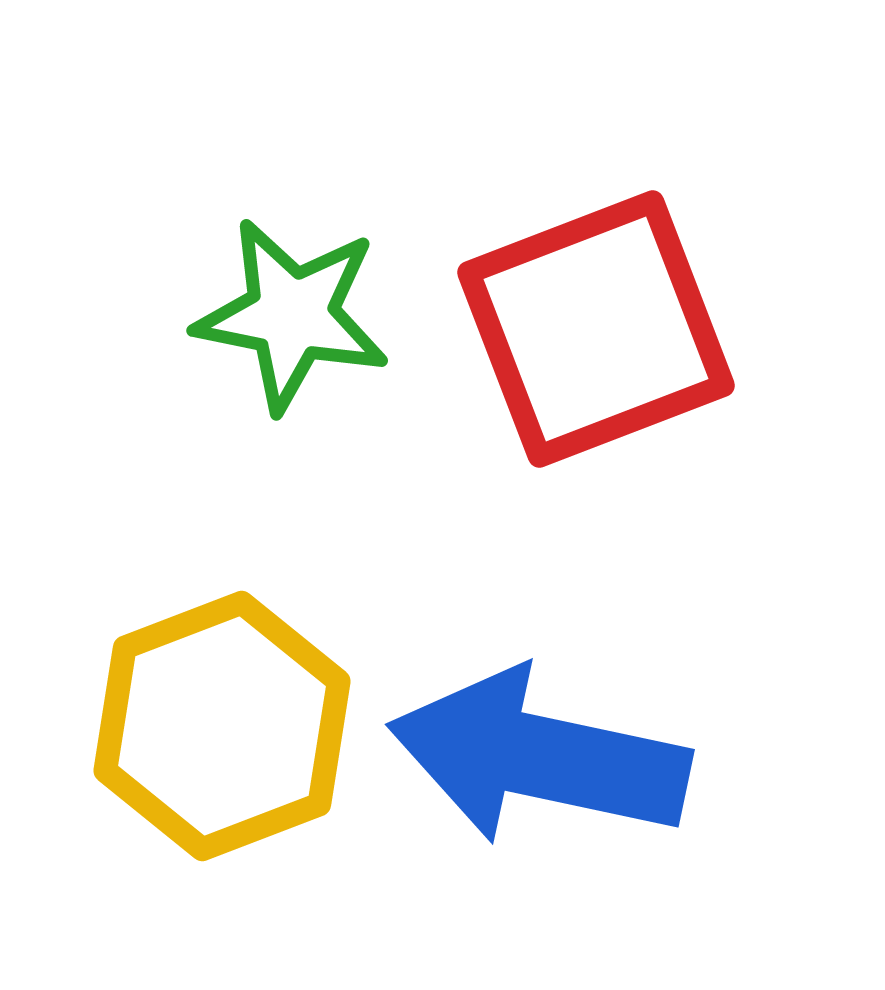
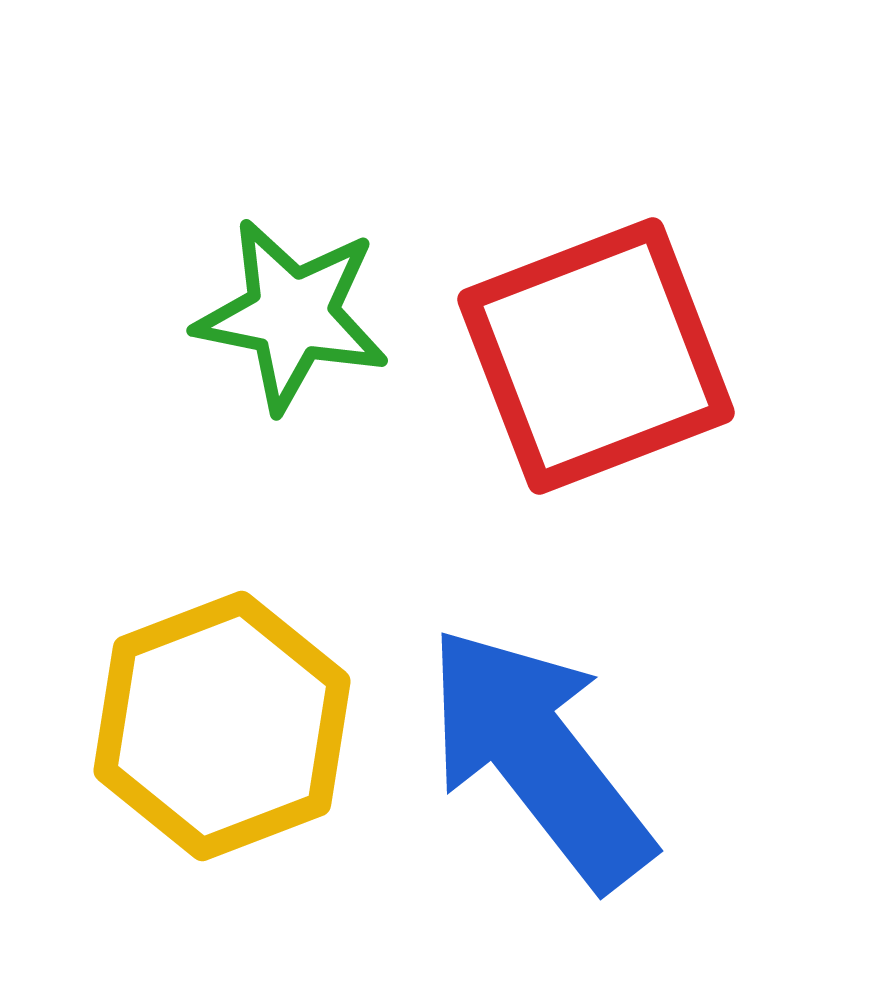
red square: moved 27 px down
blue arrow: rotated 40 degrees clockwise
